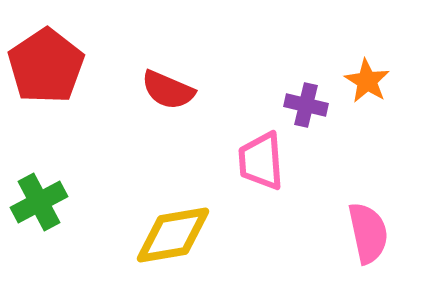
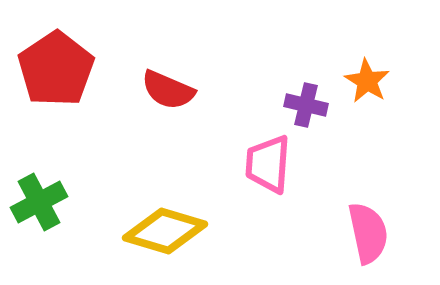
red pentagon: moved 10 px right, 3 px down
pink trapezoid: moved 7 px right, 3 px down; rotated 8 degrees clockwise
yellow diamond: moved 8 px left, 4 px up; rotated 26 degrees clockwise
